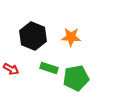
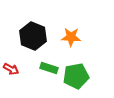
green pentagon: moved 2 px up
